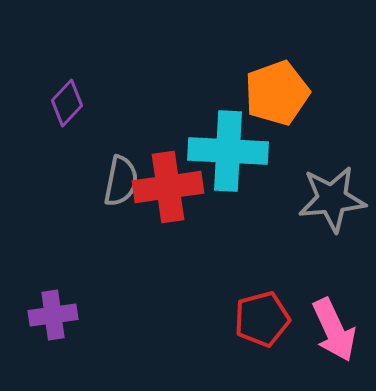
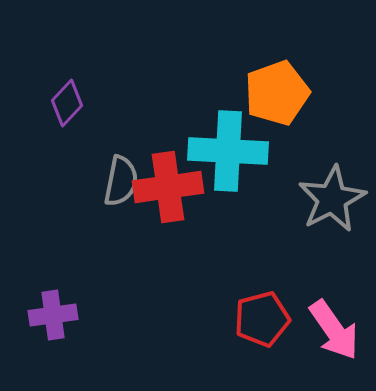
gray star: rotated 22 degrees counterclockwise
pink arrow: rotated 10 degrees counterclockwise
